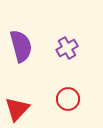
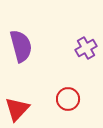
purple cross: moved 19 px right
